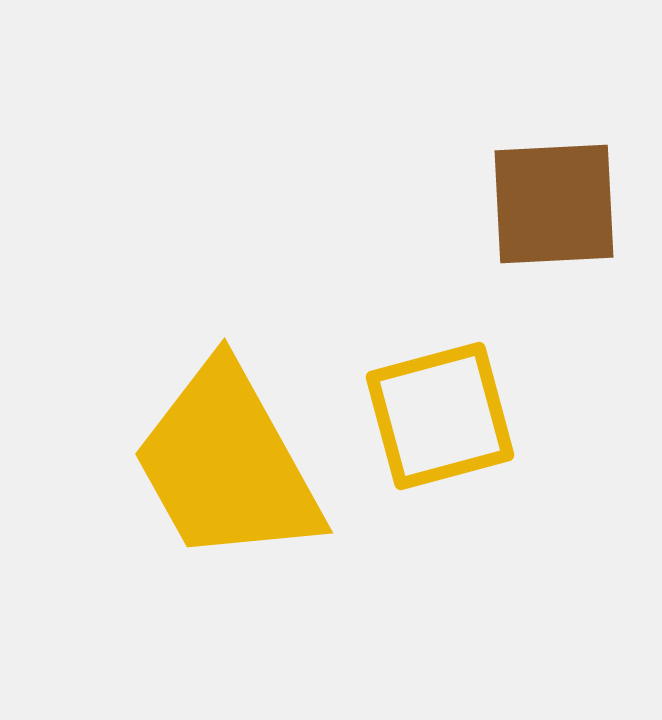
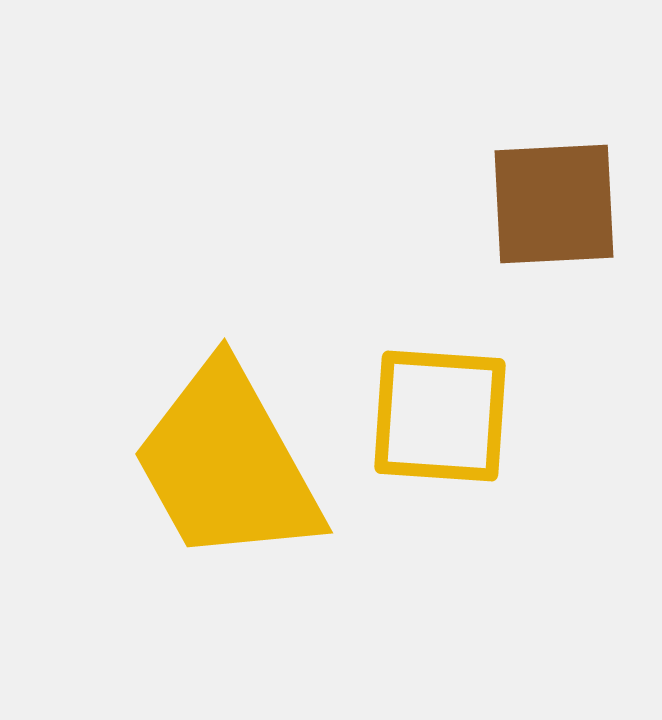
yellow square: rotated 19 degrees clockwise
